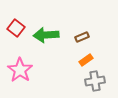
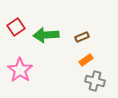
red square: moved 1 px up; rotated 18 degrees clockwise
gray cross: rotated 24 degrees clockwise
